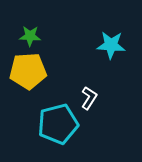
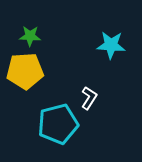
yellow pentagon: moved 3 px left
